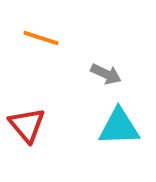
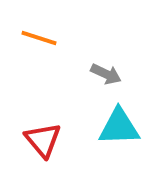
orange line: moved 2 px left
red triangle: moved 16 px right, 15 px down
